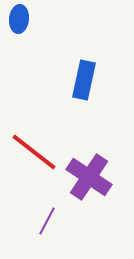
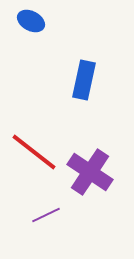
blue ellipse: moved 12 px right, 2 px down; rotated 68 degrees counterclockwise
purple cross: moved 1 px right, 5 px up
purple line: moved 1 px left, 6 px up; rotated 36 degrees clockwise
